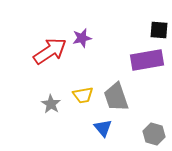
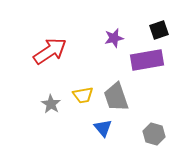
black square: rotated 24 degrees counterclockwise
purple star: moved 32 px right
